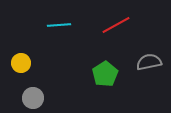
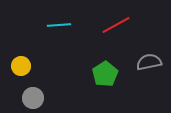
yellow circle: moved 3 px down
